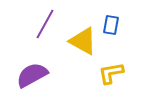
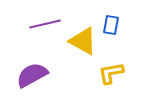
purple line: rotated 48 degrees clockwise
